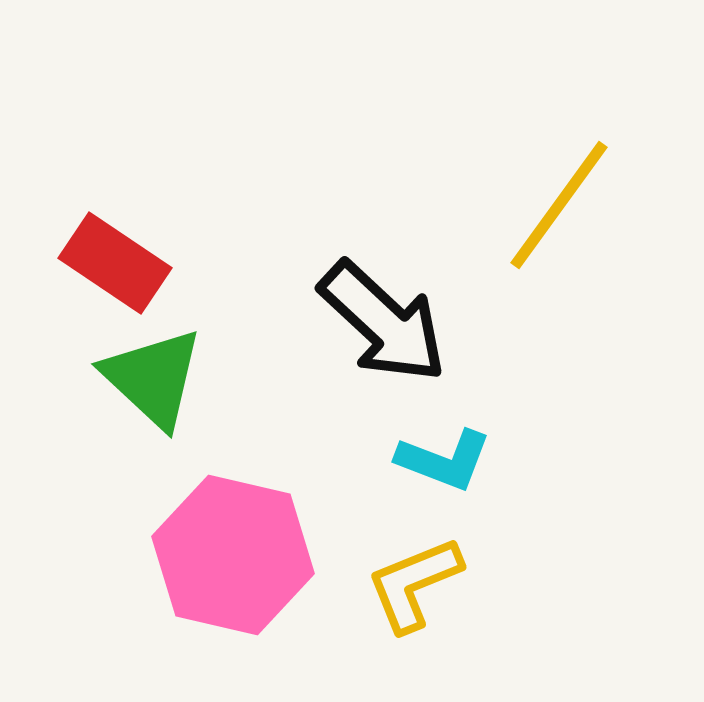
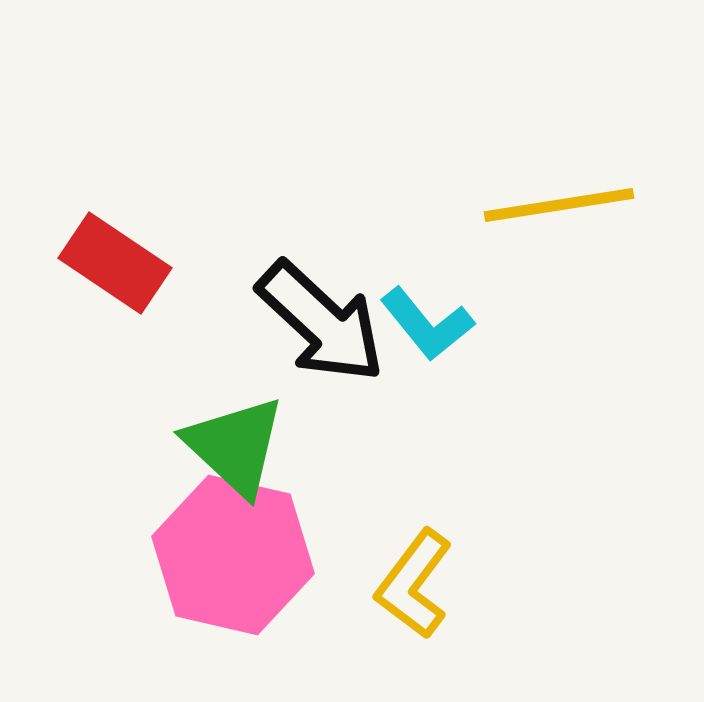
yellow line: rotated 45 degrees clockwise
black arrow: moved 62 px left
green triangle: moved 82 px right, 68 px down
cyan L-shape: moved 17 px left, 136 px up; rotated 30 degrees clockwise
yellow L-shape: rotated 31 degrees counterclockwise
